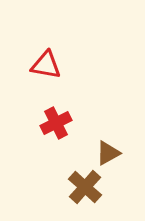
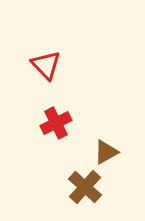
red triangle: rotated 36 degrees clockwise
brown triangle: moved 2 px left, 1 px up
